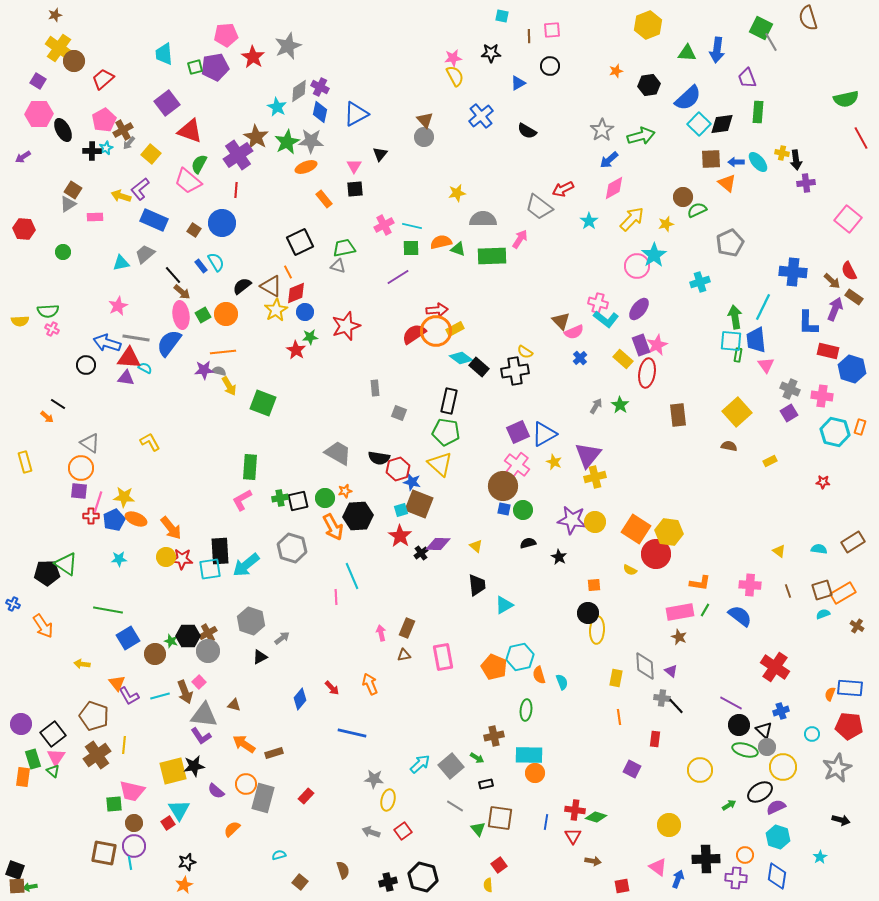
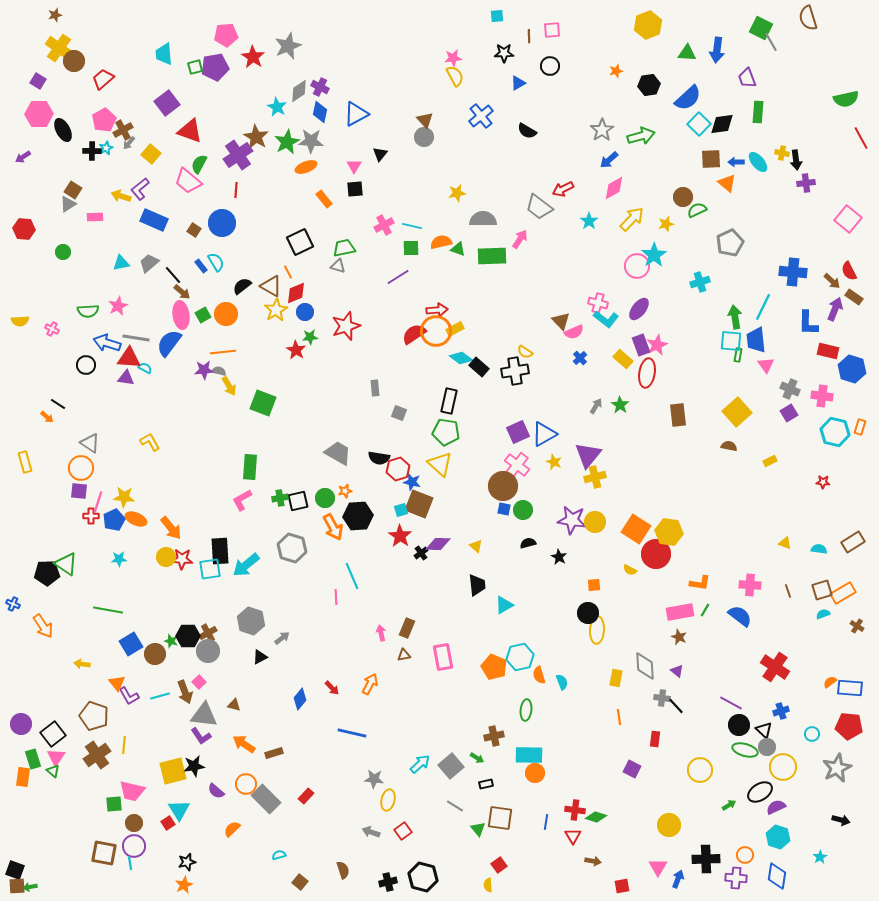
cyan square at (502, 16): moved 5 px left; rotated 16 degrees counterclockwise
black star at (491, 53): moved 13 px right
gray trapezoid at (145, 254): moved 4 px right, 9 px down
green semicircle at (48, 311): moved 40 px right
yellow triangle at (779, 551): moved 6 px right, 8 px up; rotated 16 degrees counterclockwise
blue square at (128, 638): moved 3 px right, 6 px down
purple triangle at (671, 671): moved 6 px right
orange arrow at (370, 684): rotated 50 degrees clockwise
orange semicircle at (830, 694): moved 12 px up; rotated 32 degrees clockwise
gray rectangle at (263, 798): moved 3 px right, 1 px down; rotated 60 degrees counterclockwise
pink triangle at (658, 867): rotated 24 degrees clockwise
